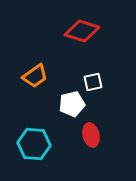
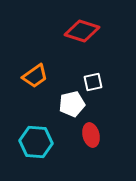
cyan hexagon: moved 2 px right, 2 px up
